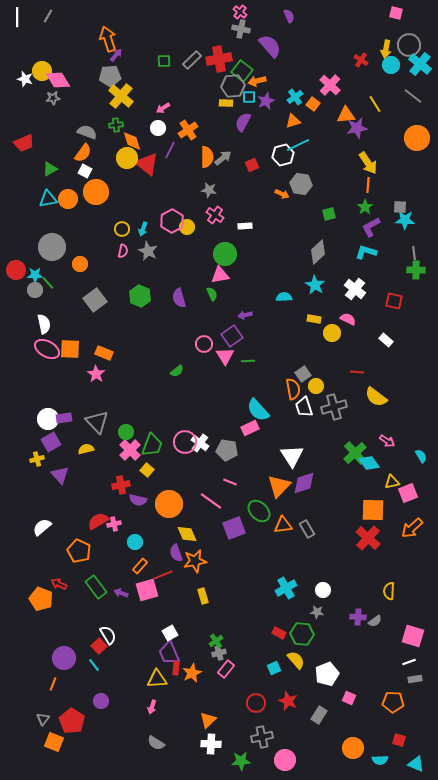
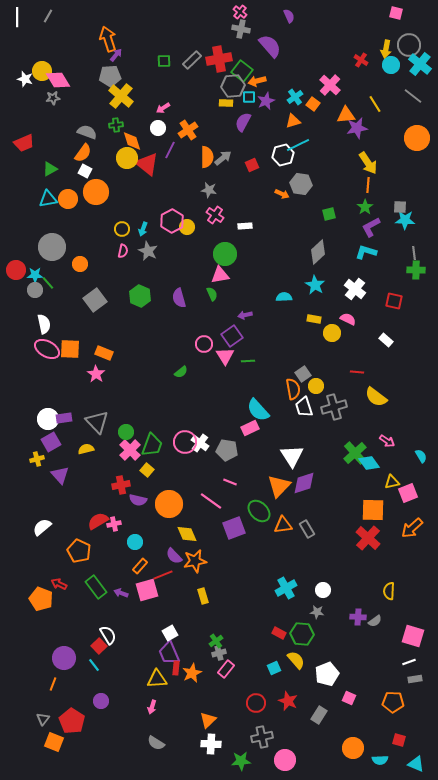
green semicircle at (177, 371): moved 4 px right, 1 px down
purple semicircle at (176, 553): moved 2 px left, 3 px down; rotated 24 degrees counterclockwise
